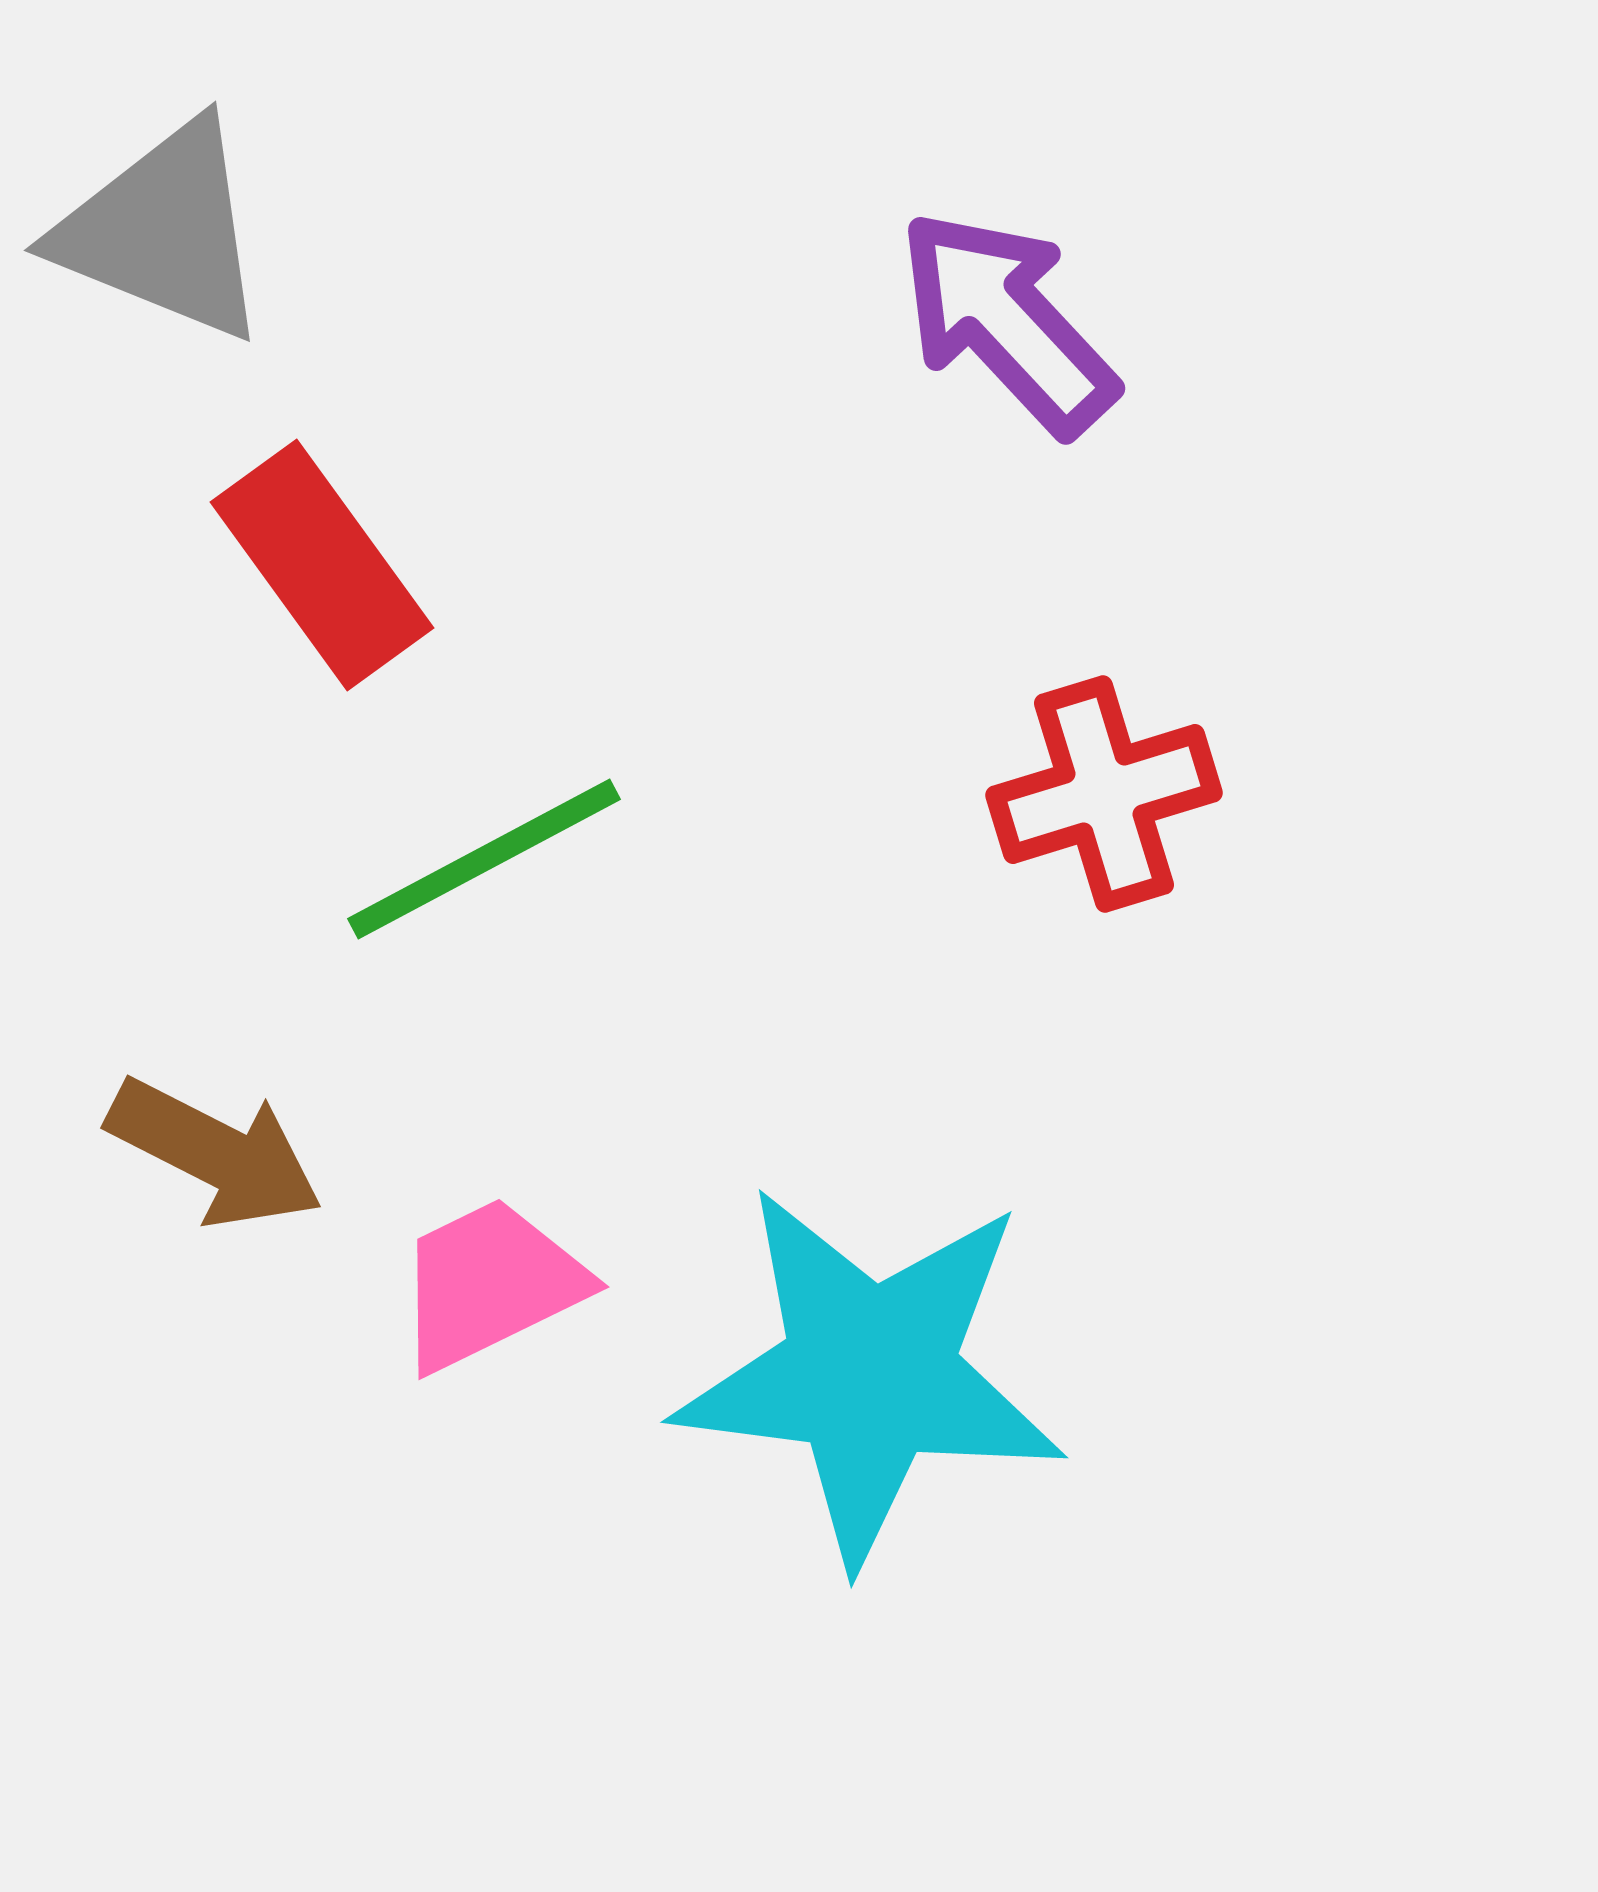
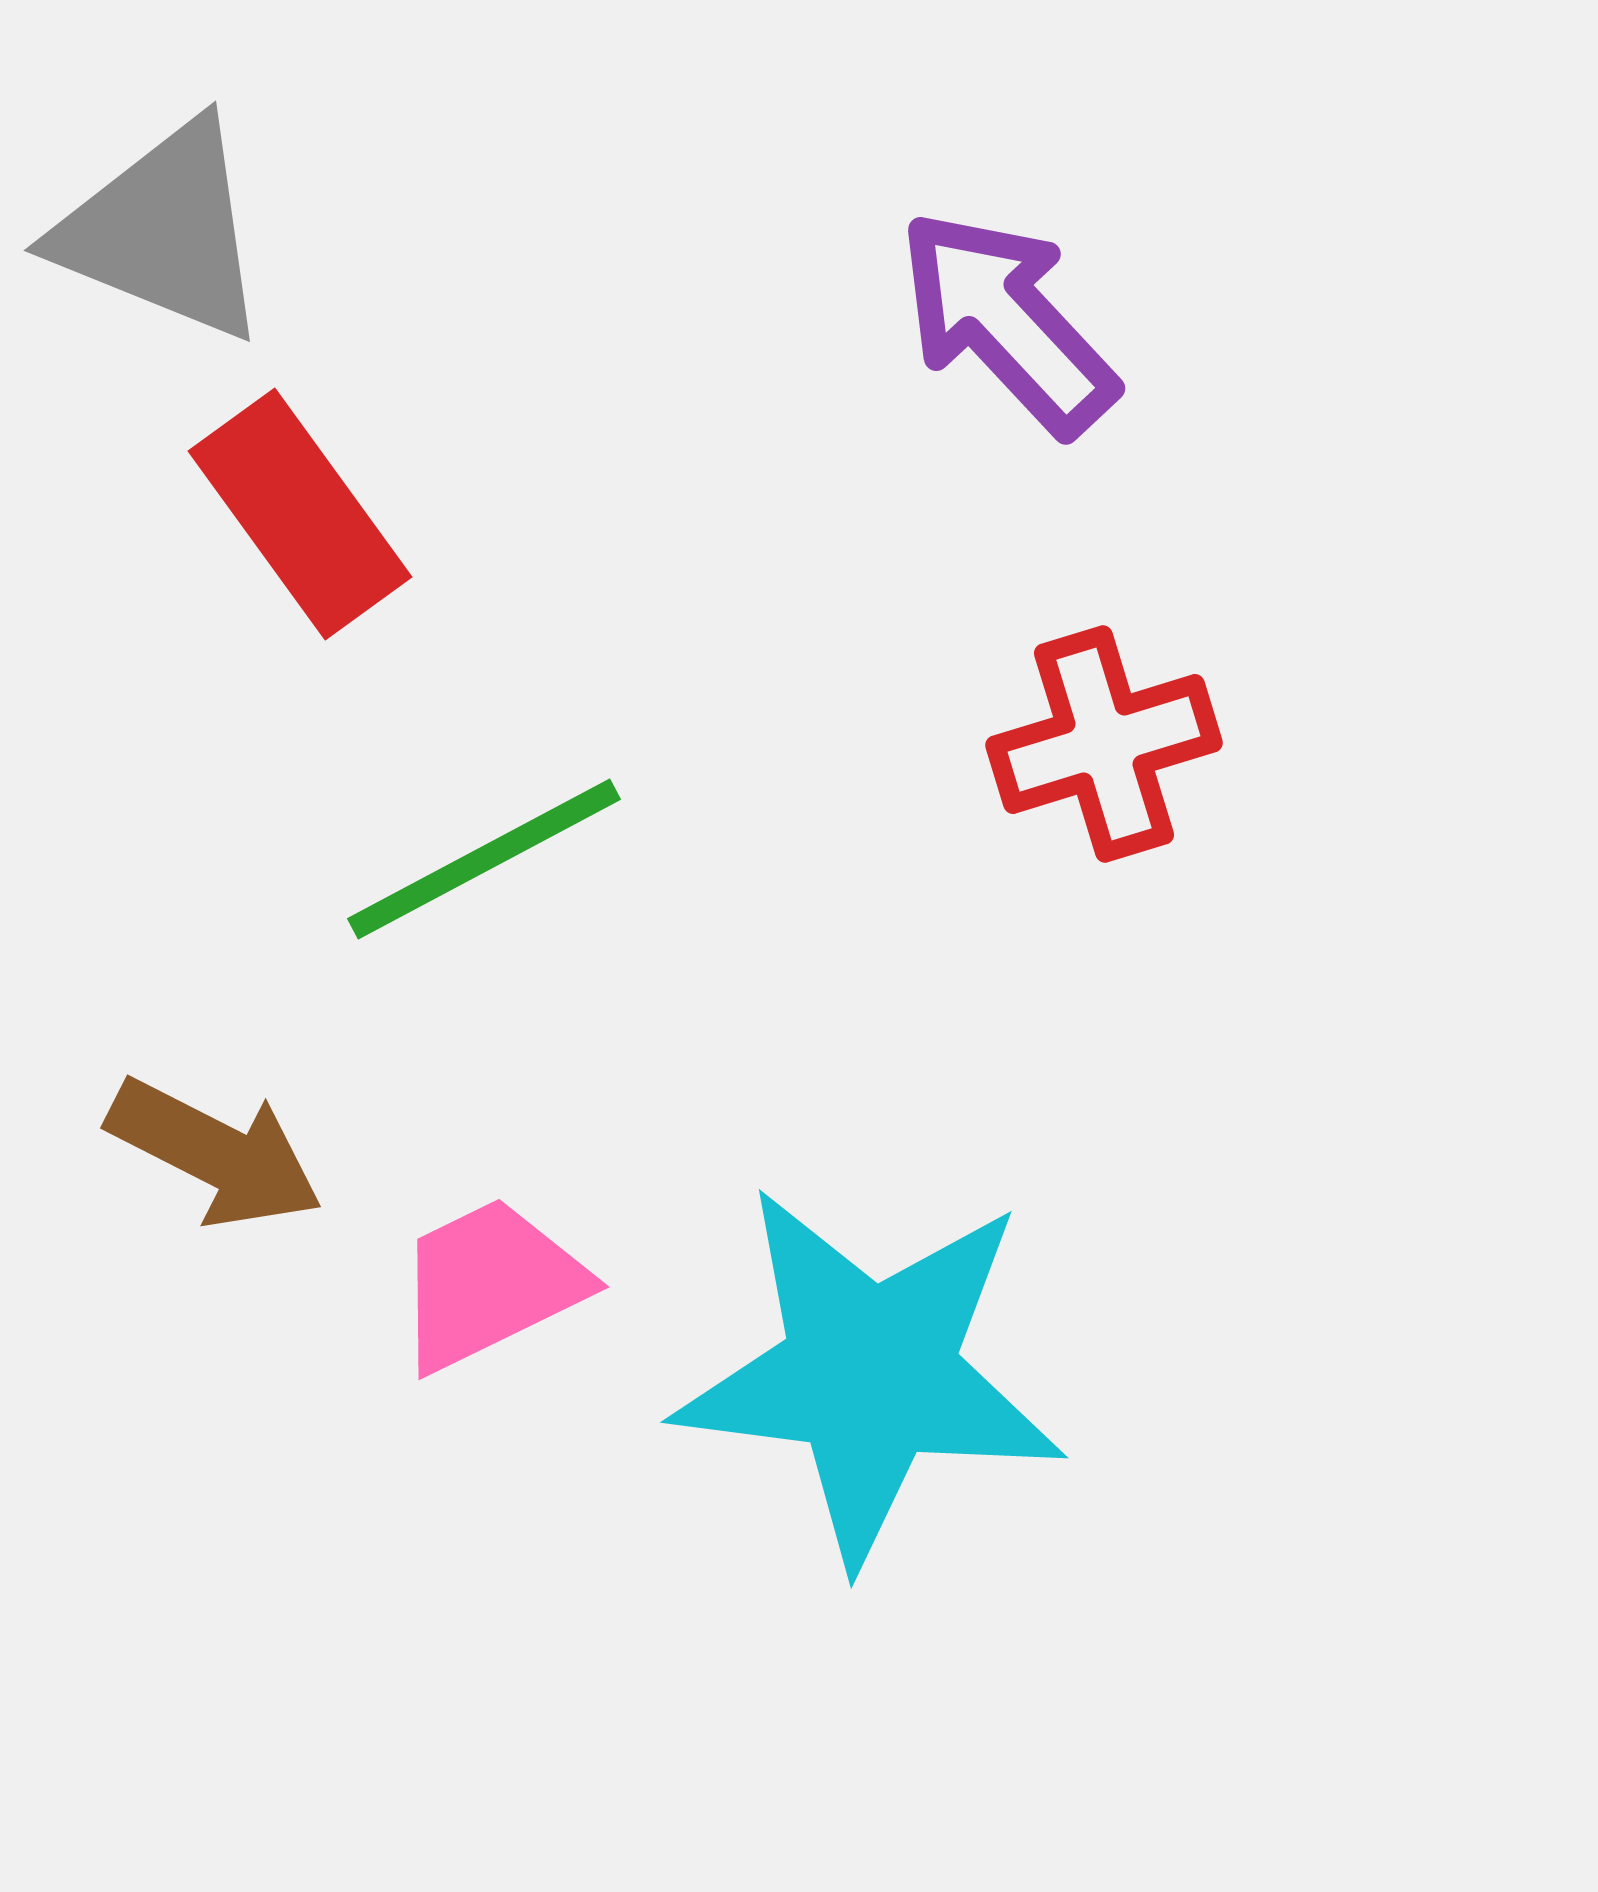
red rectangle: moved 22 px left, 51 px up
red cross: moved 50 px up
